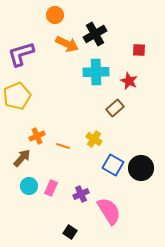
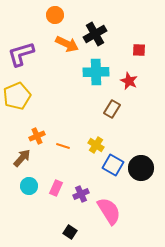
brown rectangle: moved 3 px left, 1 px down; rotated 18 degrees counterclockwise
yellow cross: moved 2 px right, 6 px down
pink rectangle: moved 5 px right
